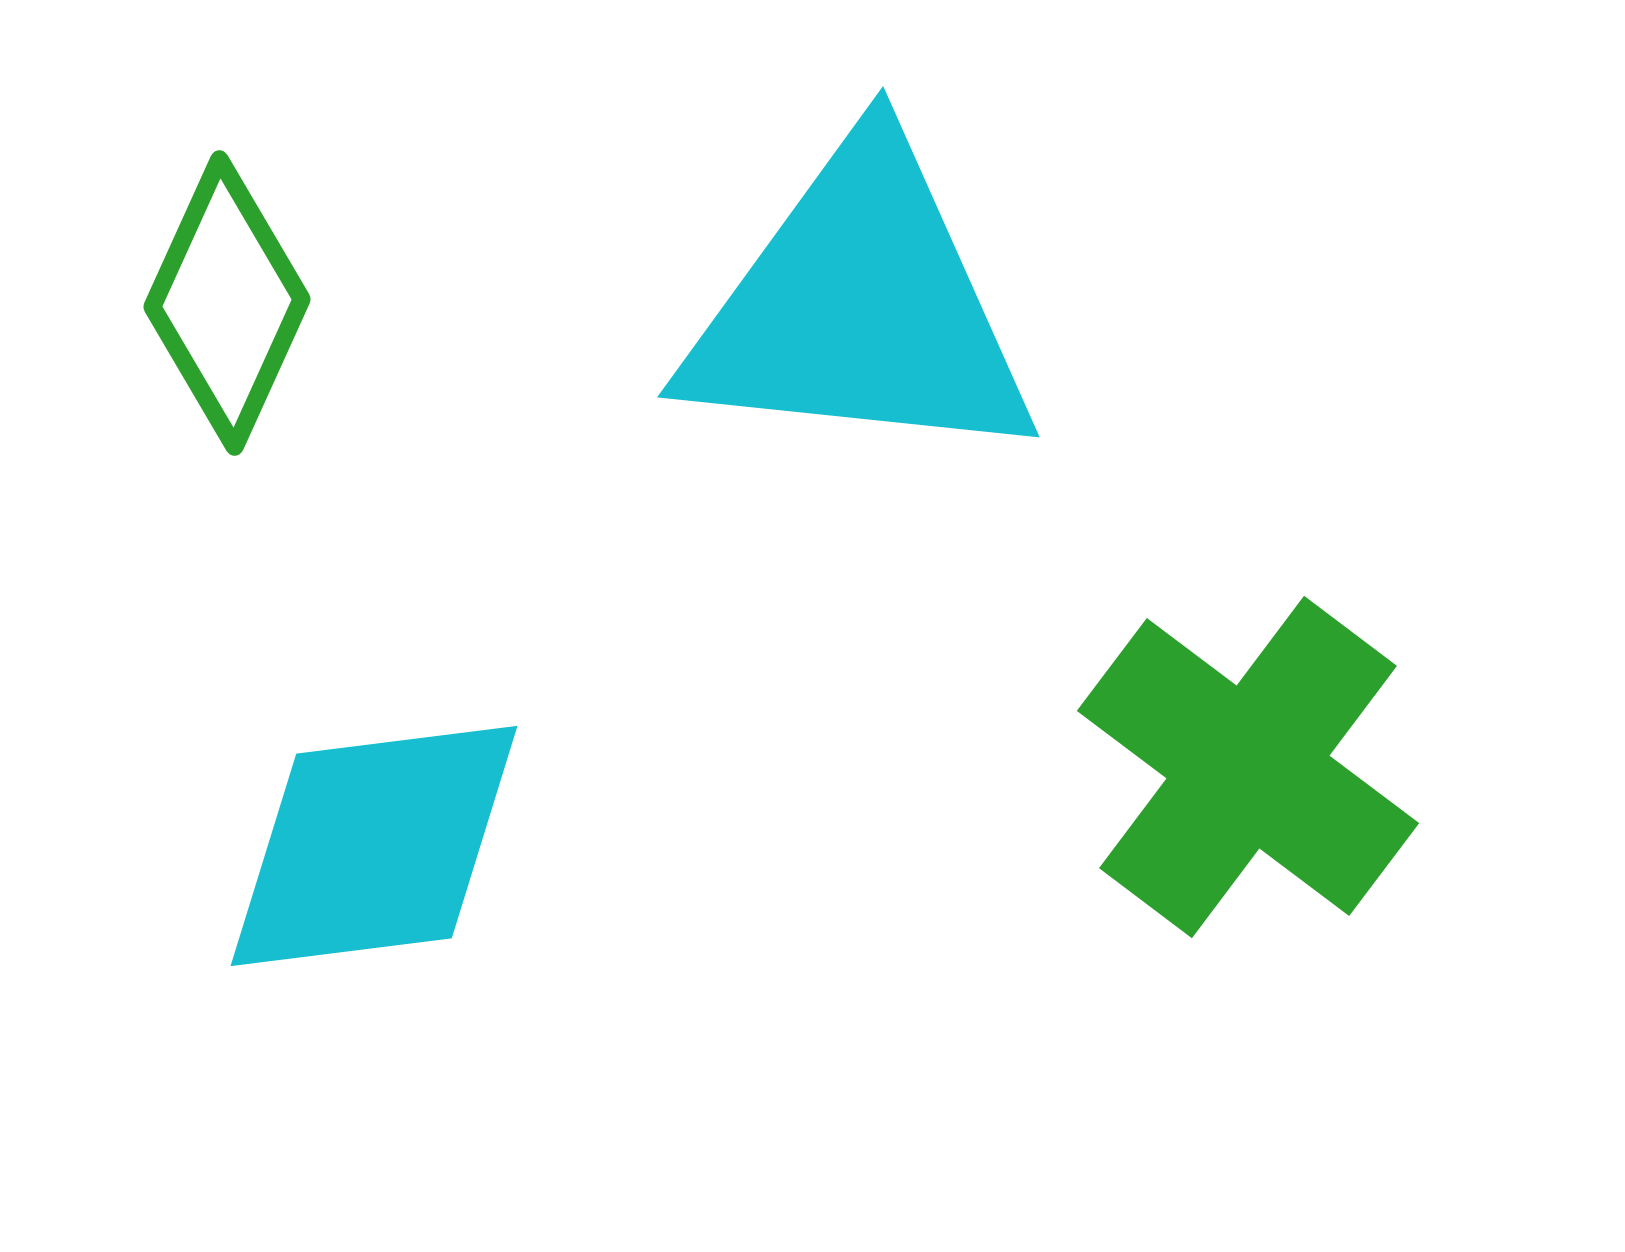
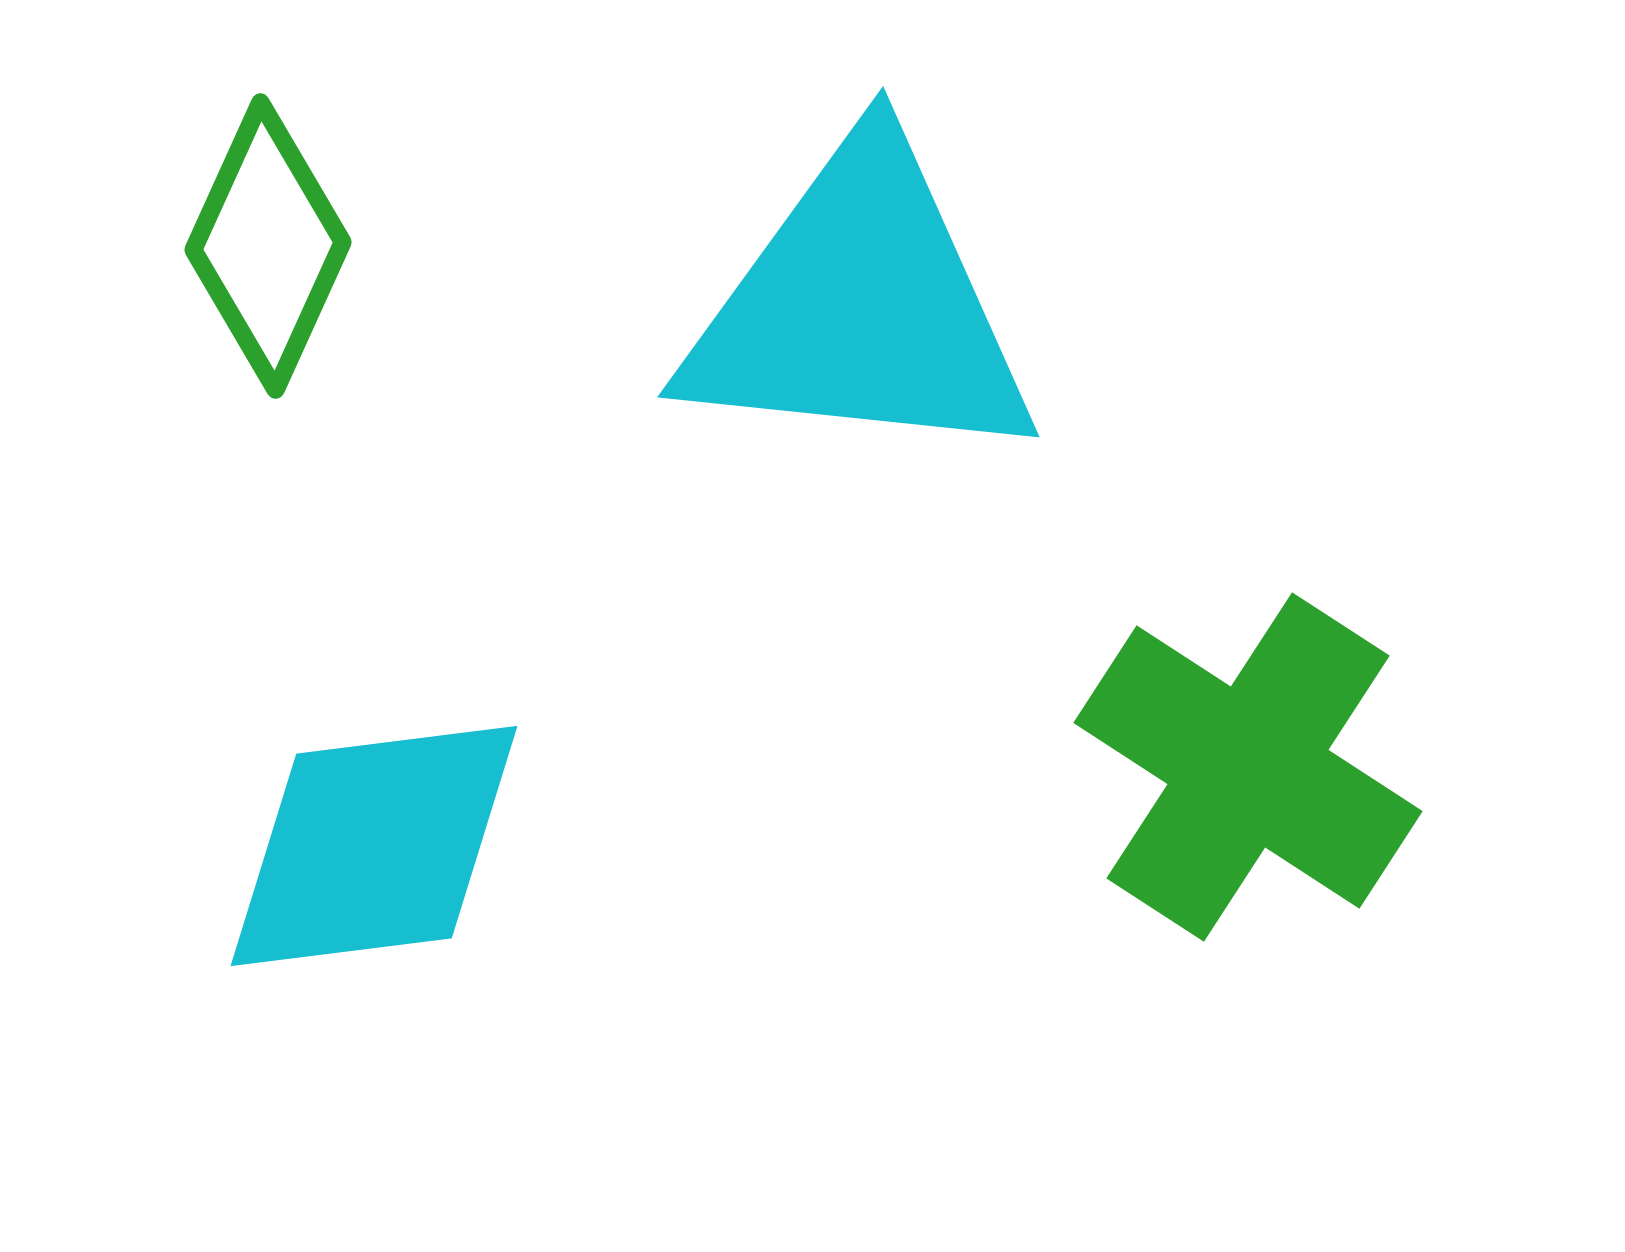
green diamond: moved 41 px right, 57 px up
green cross: rotated 4 degrees counterclockwise
